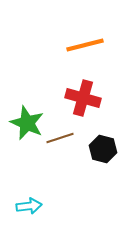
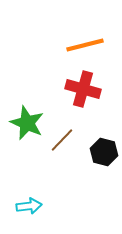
red cross: moved 9 px up
brown line: moved 2 px right, 2 px down; rotated 28 degrees counterclockwise
black hexagon: moved 1 px right, 3 px down
